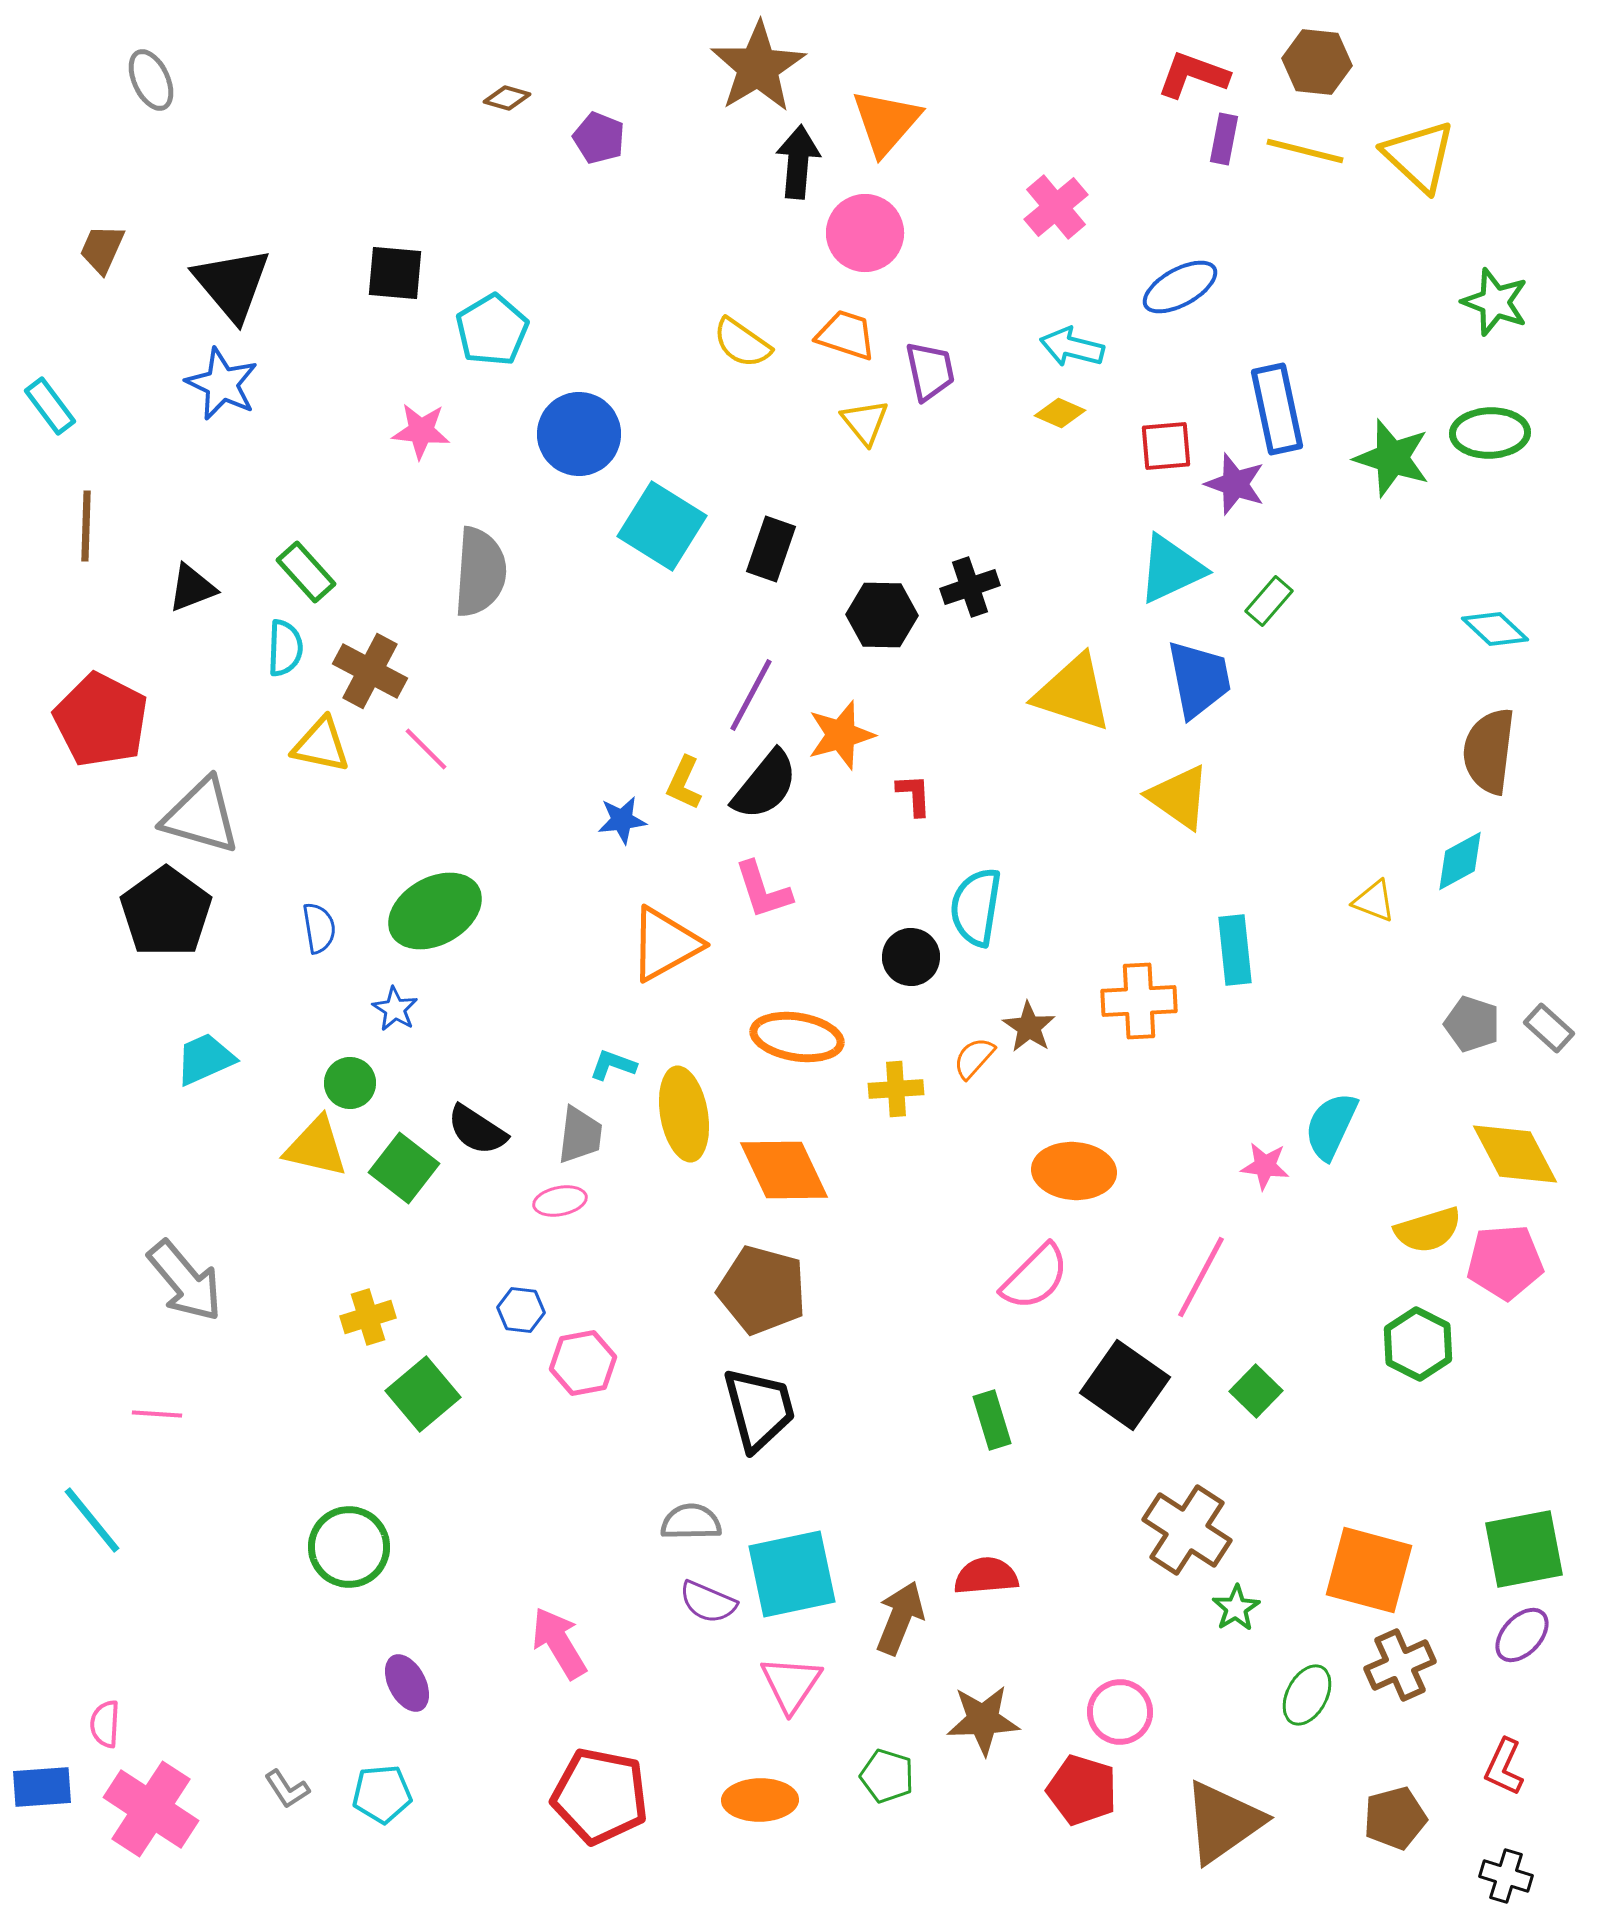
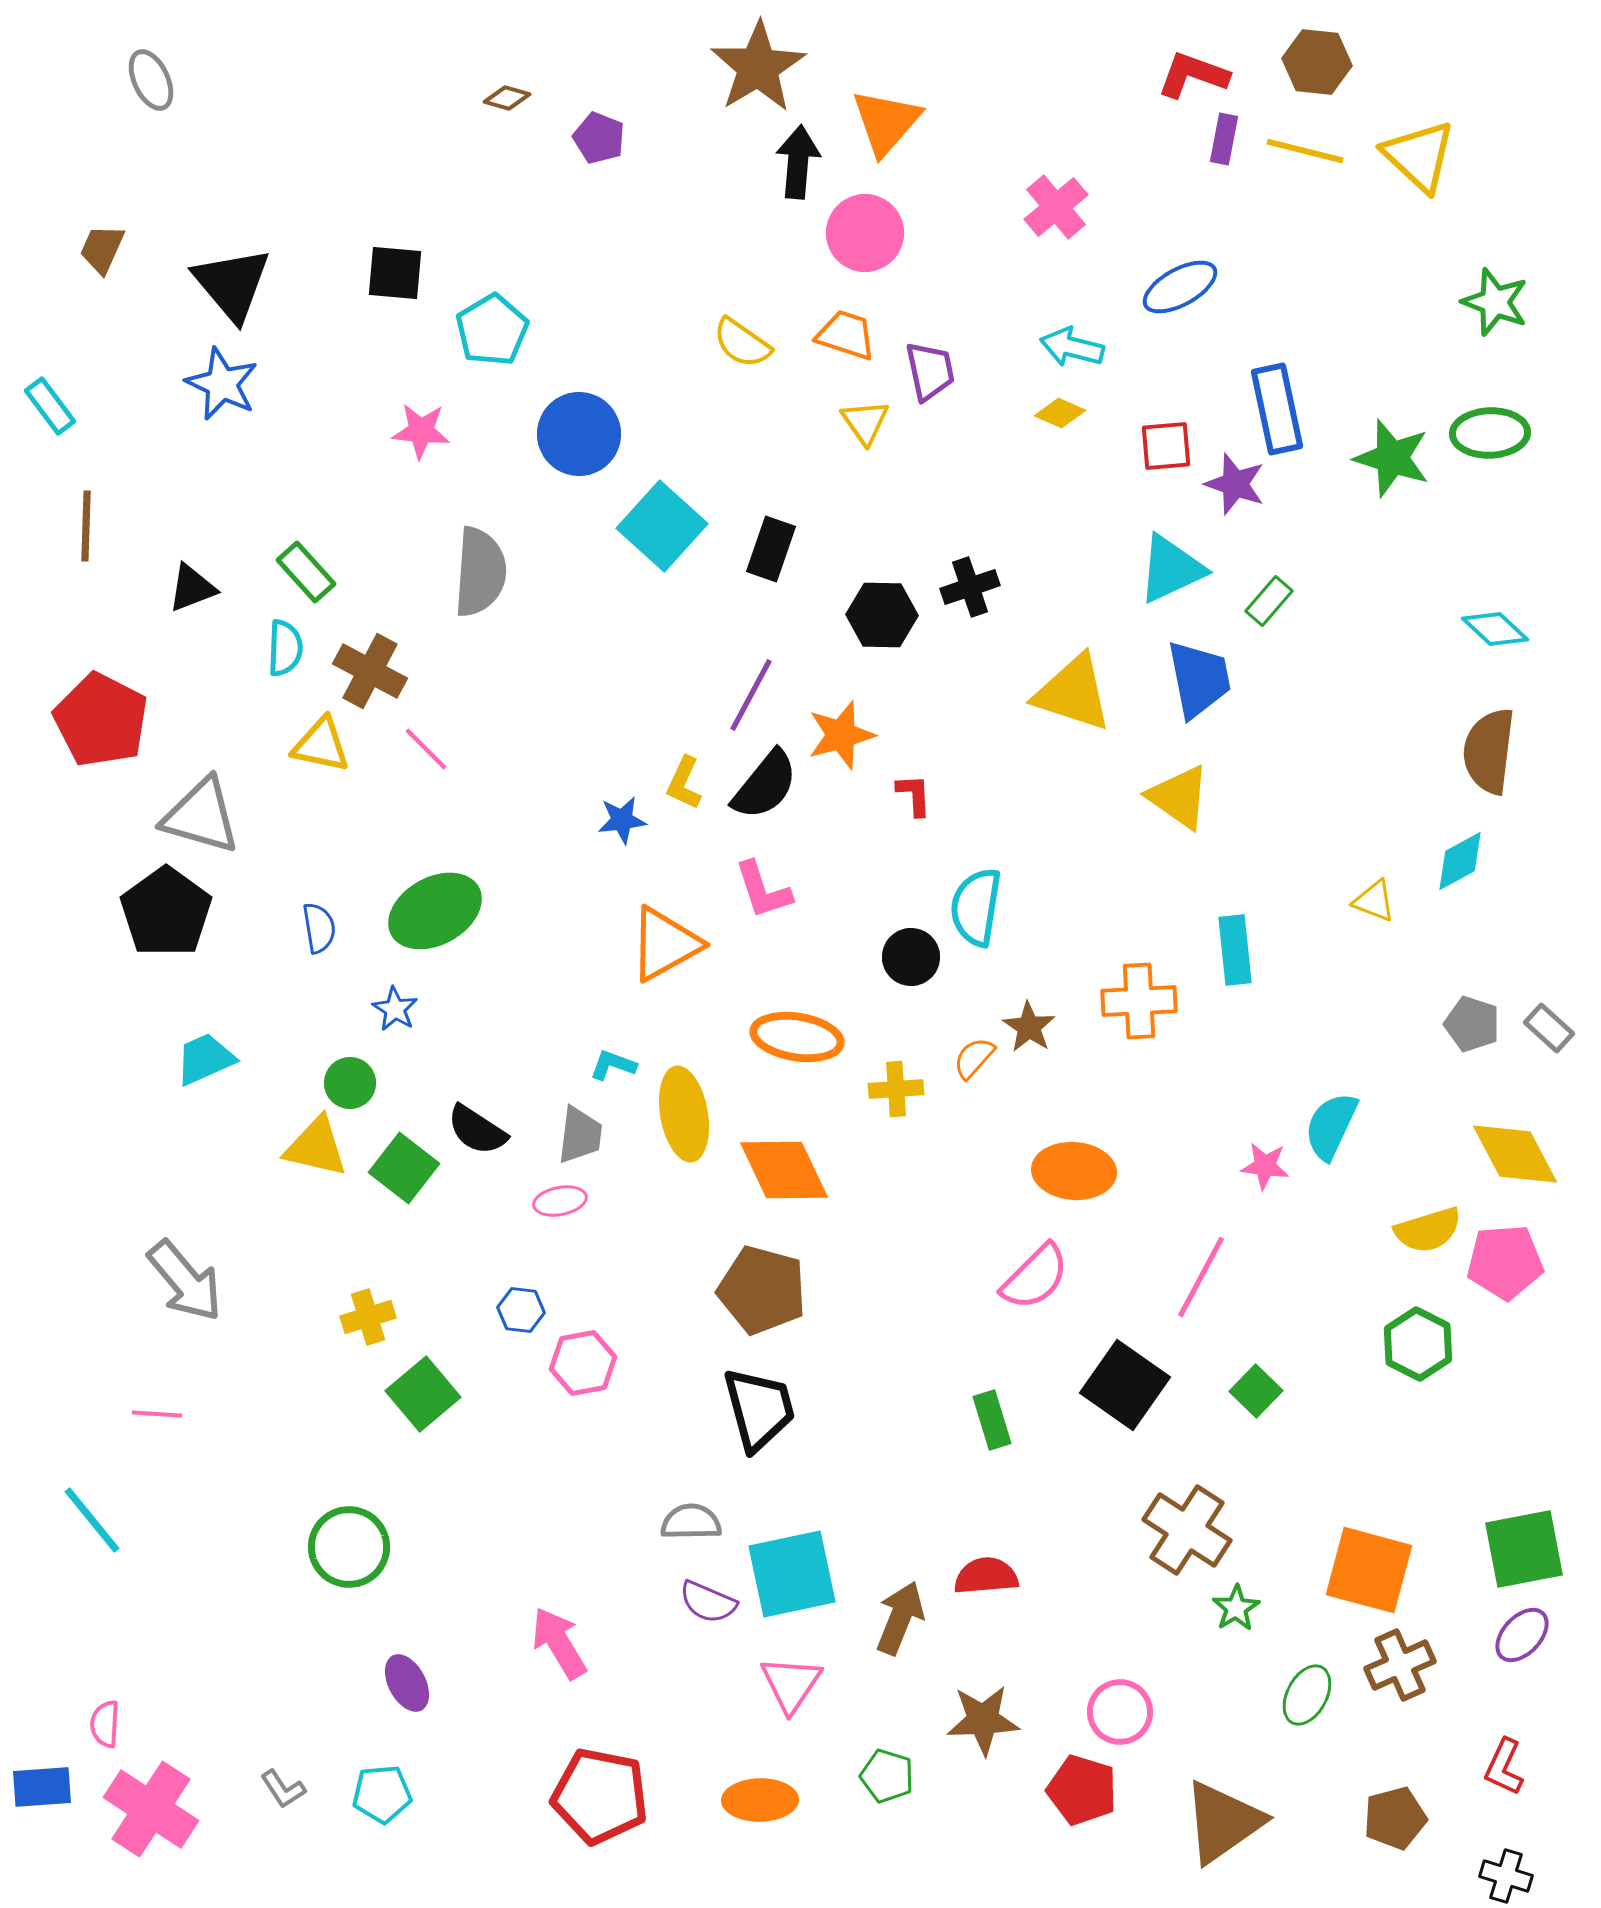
yellow triangle at (865, 422): rotated 4 degrees clockwise
cyan square at (662, 526): rotated 10 degrees clockwise
gray L-shape at (287, 1789): moved 4 px left
